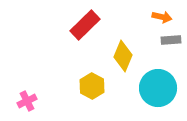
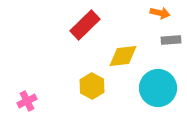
orange arrow: moved 2 px left, 4 px up
yellow diamond: rotated 60 degrees clockwise
